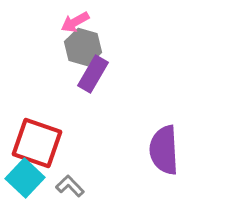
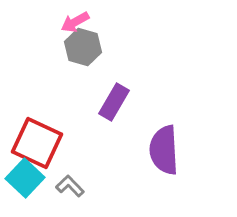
purple rectangle: moved 21 px right, 28 px down
red square: rotated 6 degrees clockwise
